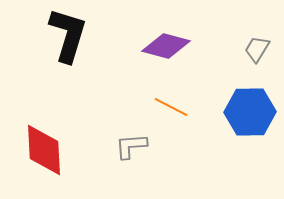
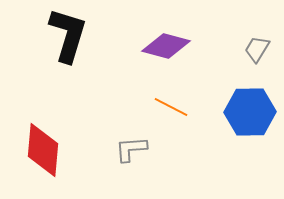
gray L-shape: moved 3 px down
red diamond: moved 1 px left; rotated 8 degrees clockwise
